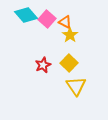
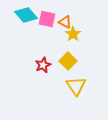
pink square: rotated 30 degrees counterclockwise
yellow star: moved 3 px right, 1 px up
yellow square: moved 1 px left, 2 px up
